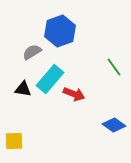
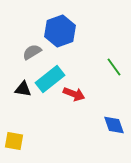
cyan rectangle: rotated 12 degrees clockwise
blue diamond: rotated 35 degrees clockwise
yellow square: rotated 12 degrees clockwise
